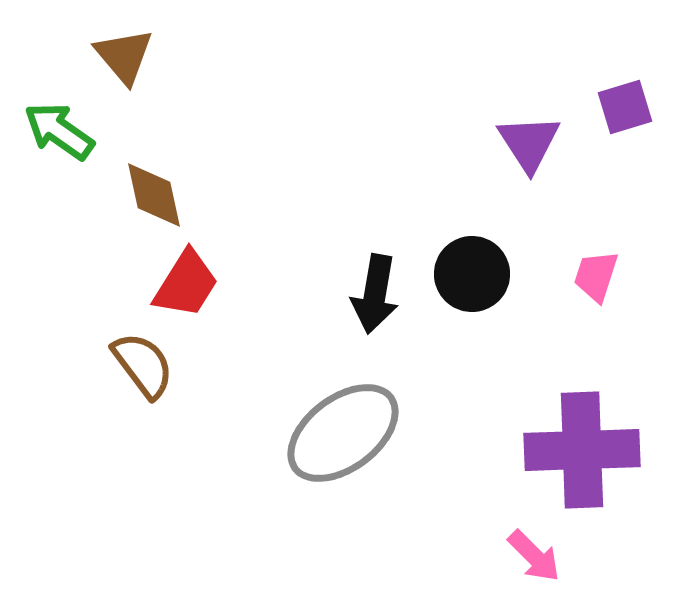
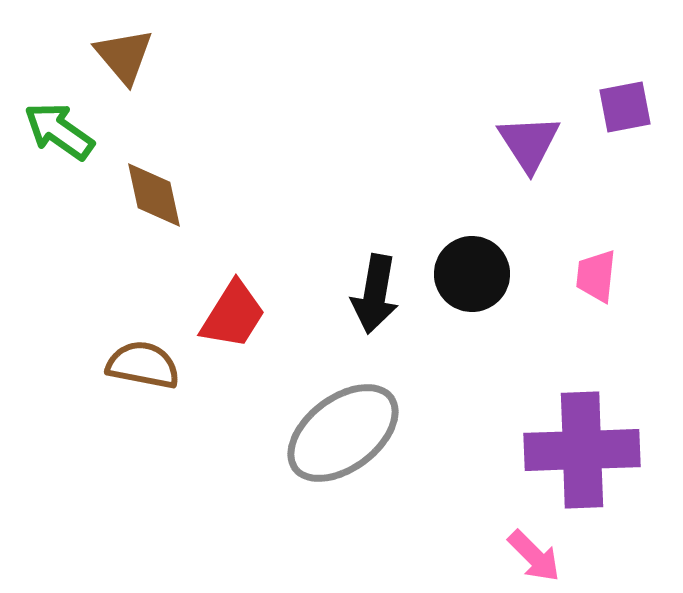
purple square: rotated 6 degrees clockwise
pink trapezoid: rotated 12 degrees counterclockwise
red trapezoid: moved 47 px right, 31 px down
brown semicircle: rotated 42 degrees counterclockwise
